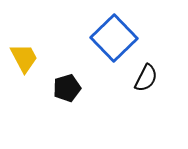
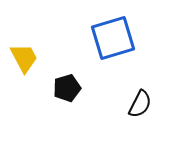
blue square: moved 1 px left; rotated 27 degrees clockwise
black semicircle: moved 6 px left, 26 px down
